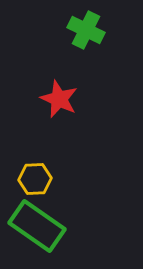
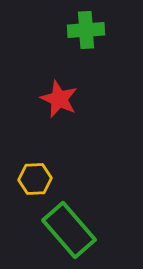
green cross: rotated 30 degrees counterclockwise
green rectangle: moved 32 px right, 4 px down; rotated 14 degrees clockwise
